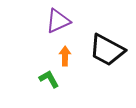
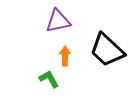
purple triangle: rotated 12 degrees clockwise
black trapezoid: rotated 15 degrees clockwise
